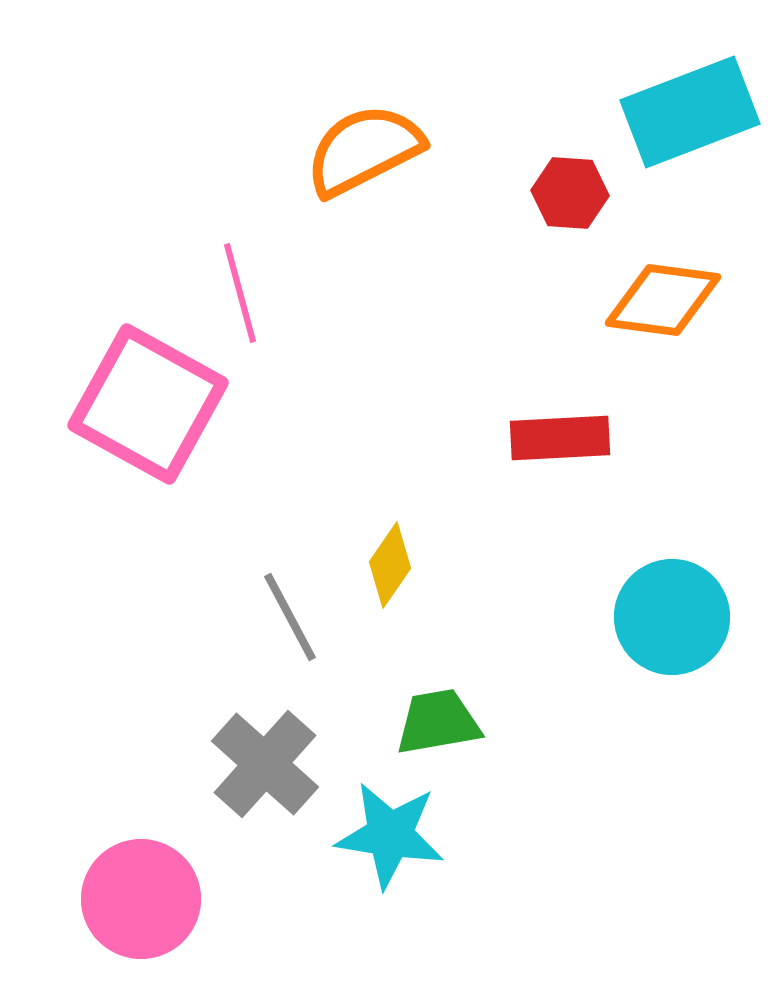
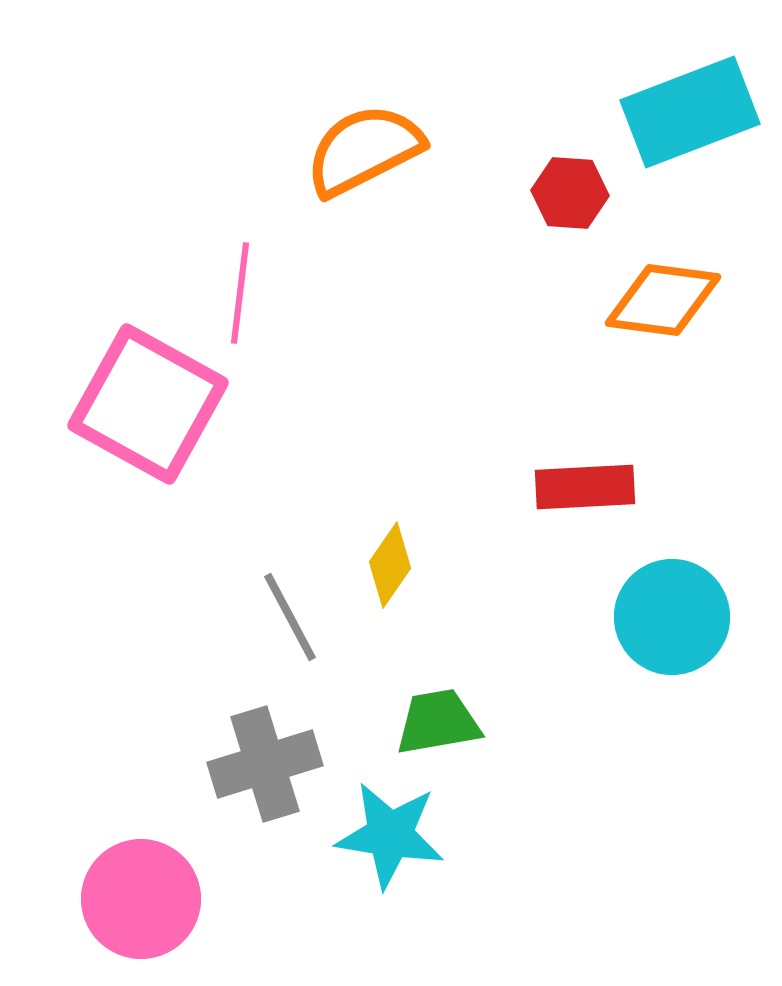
pink line: rotated 22 degrees clockwise
red rectangle: moved 25 px right, 49 px down
gray cross: rotated 31 degrees clockwise
